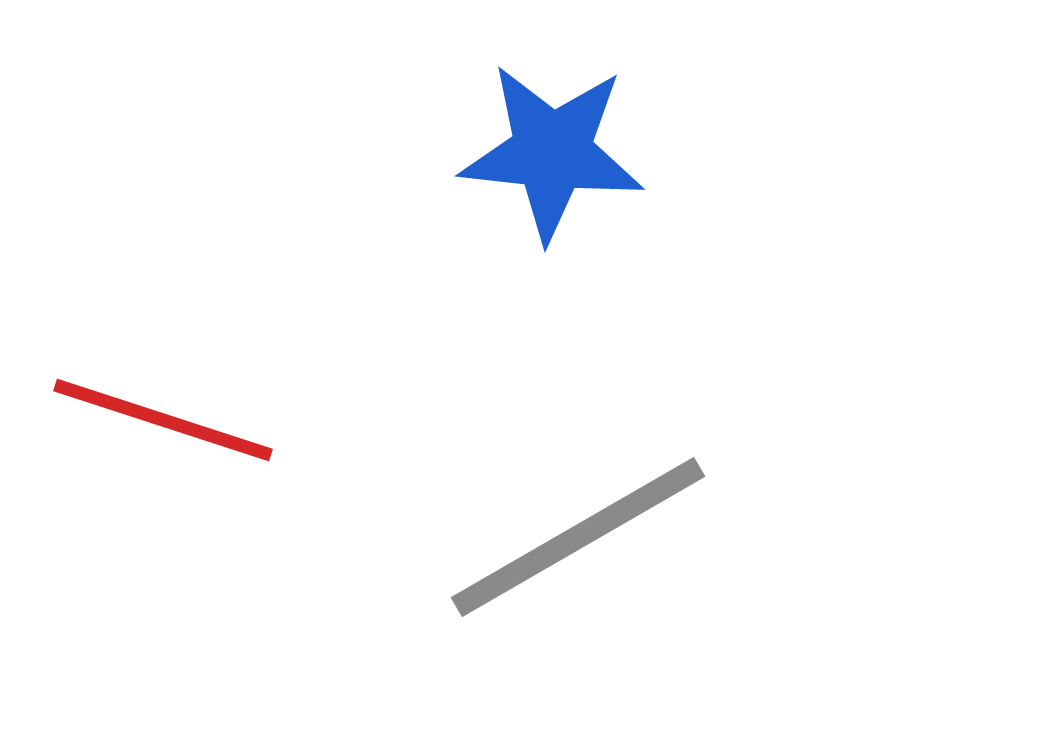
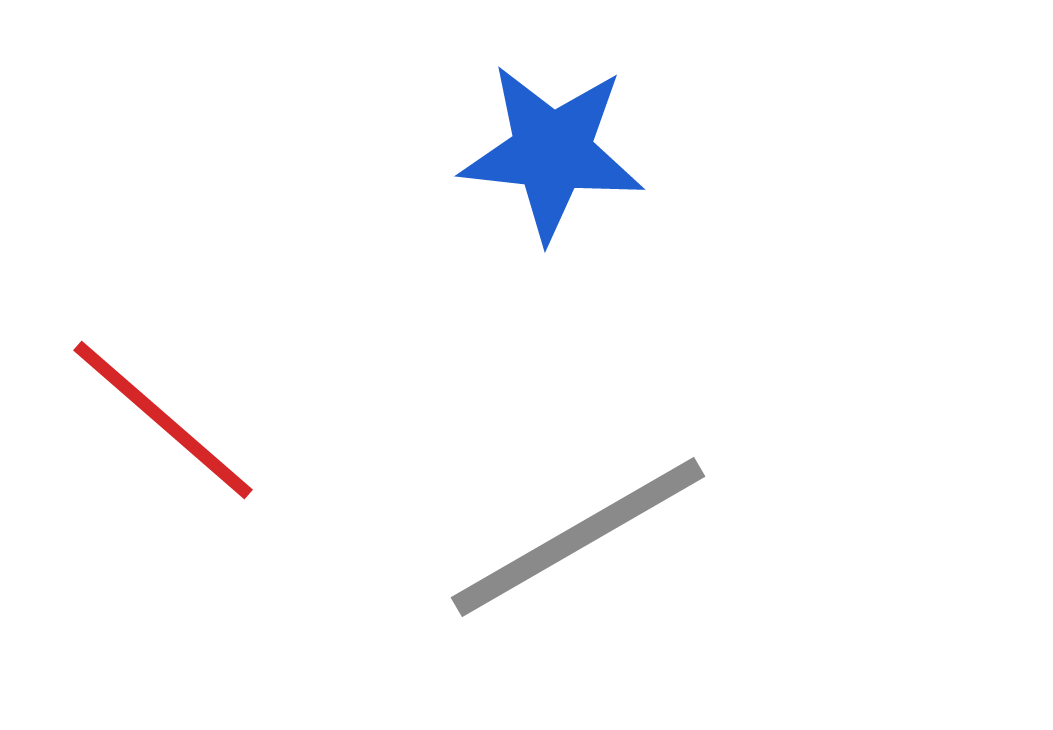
red line: rotated 23 degrees clockwise
